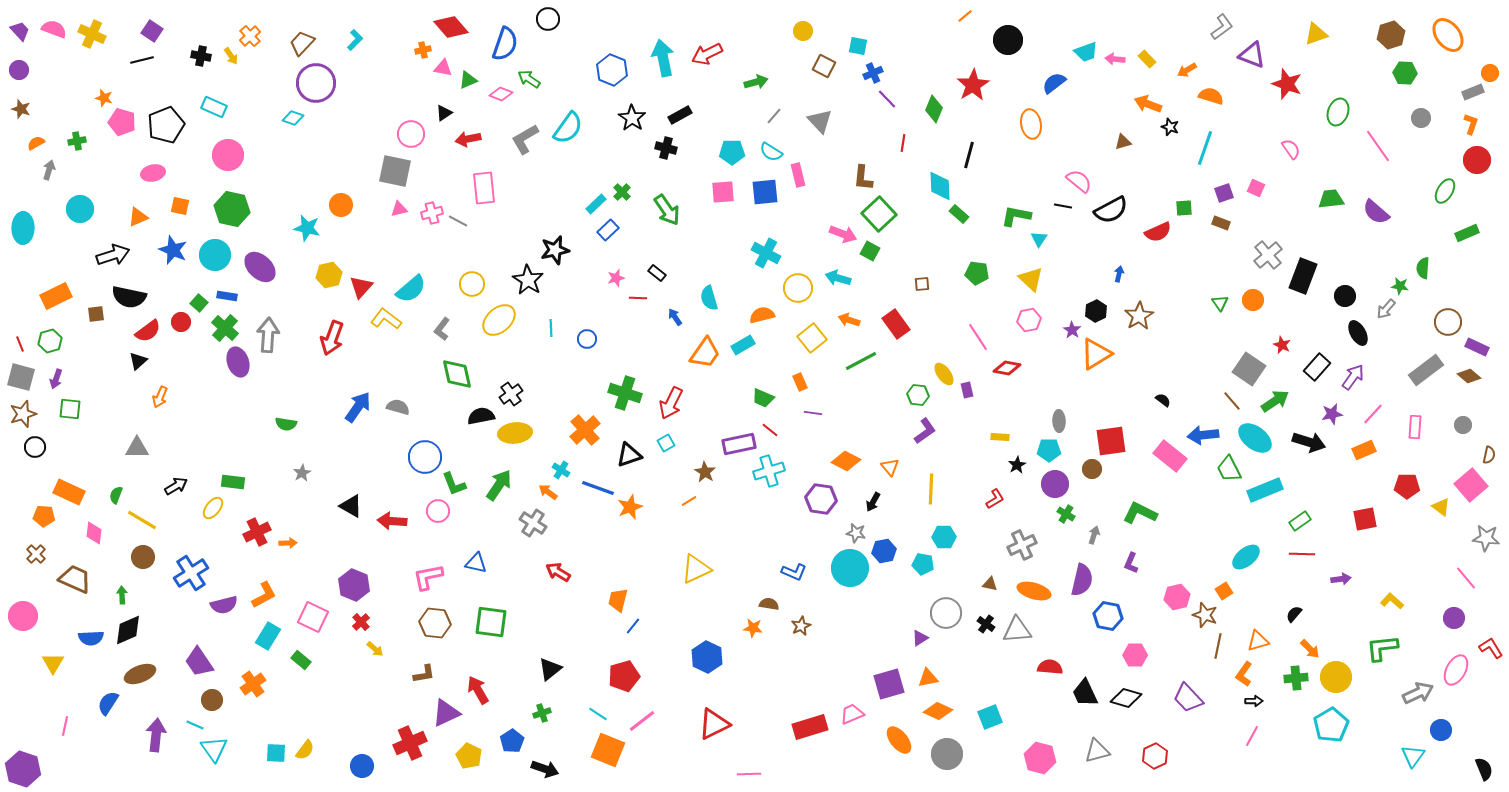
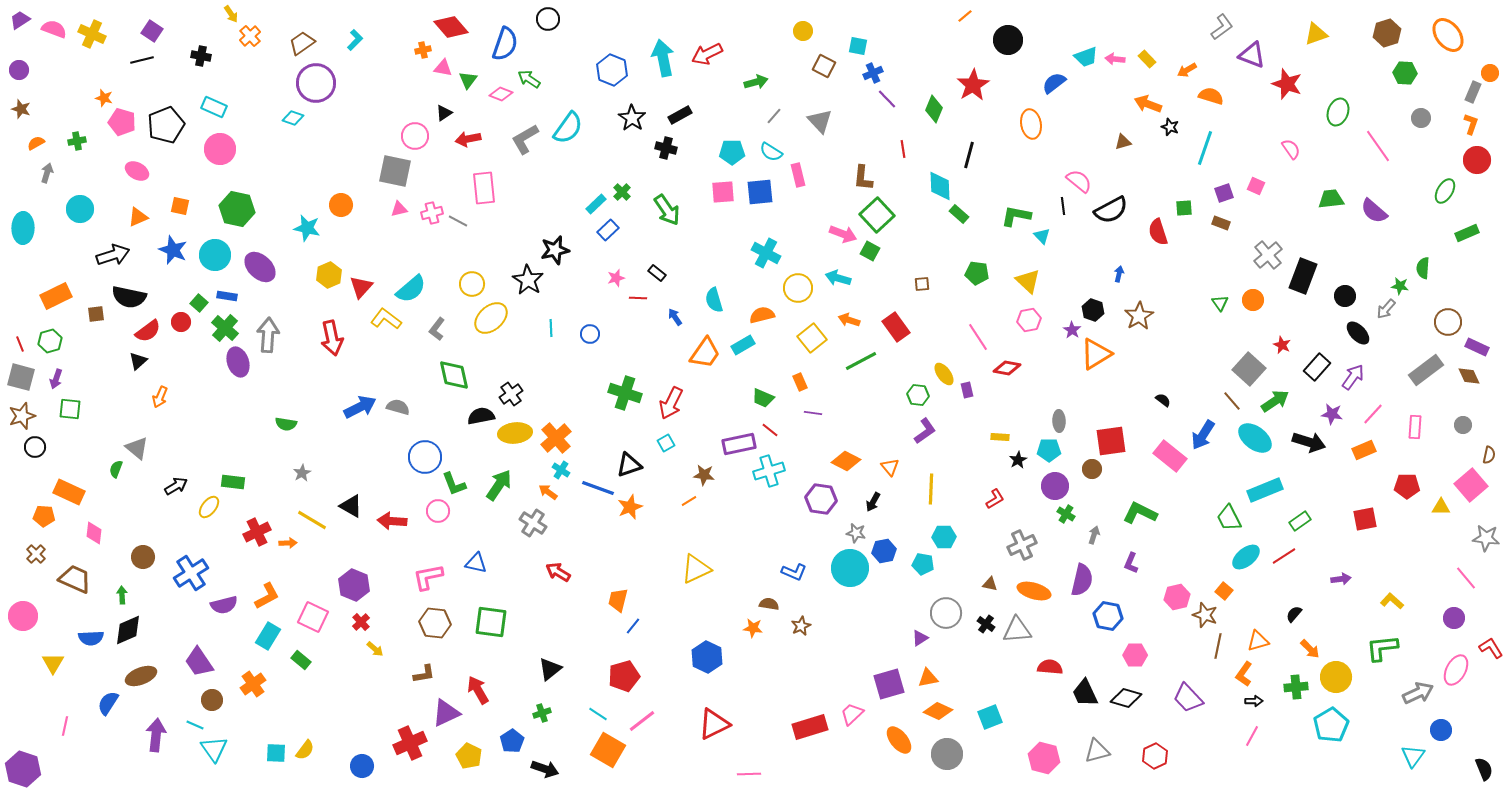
purple trapezoid at (20, 31): moved 11 px up; rotated 80 degrees counterclockwise
brown hexagon at (1391, 35): moved 4 px left, 2 px up
brown trapezoid at (302, 43): rotated 12 degrees clockwise
cyan trapezoid at (1086, 52): moved 5 px down
yellow arrow at (231, 56): moved 42 px up
green triangle at (468, 80): rotated 30 degrees counterclockwise
gray rectangle at (1473, 92): rotated 45 degrees counterclockwise
pink circle at (411, 134): moved 4 px right, 2 px down
red line at (903, 143): moved 6 px down; rotated 18 degrees counterclockwise
pink circle at (228, 155): moved 8 px left, 6 px up
gray arrow at (49, 170): moved 2 px left, 3 px down
pink ellipse at (153, 173): moved 16 px left, 2 px up; rotated 40 degrees clockwise
pink square at (1256, 188): moved 2 px up
blue square at (765, 192): moved 5 px left
black line at (1063, 206): rotated 72 degrees clockwise
green hexagon at (232, 209): moved 5 px right
purple semicircle at (1376, 212): moved 2 px left, 1 px up
green square at (879, 214): moved 2 px left, 1 px down
red semicircle at (1158, 232): rotated 96 degrees clockwise
cyan triangle at (1039, 239): moved 3 px right, 3 px up; rotated 18 degrees counterclockwise
yellow hexagon at (329, 275): rotated 10 degrees counterclockwise
yellow triangle at (1031, 279): moved 3 px left, 2 px down
cyan semicircle at (709, 298): moved 5 px right, 2 px down
black hexagon at (1096, 311): moved 3 px left, 1 px up; rotated 15 degrees counterclockwise
yellow ellipse at (499, 320): moved 8 px left, 2 px up
red rectangle at (896, 324): moved 3 px down
gray L-shape at (442, 329): moved 5 px left
black ellipse at (1358, 333): rotated 15 degrees counterclockwise
red arrow at (332, 338): rotated 32 degrees counterclockwise
blue circle at (587, 339): moved 3 px right, 5 px up
gray square at (1249, 369): rotated 8 degrees clockwise
green diamond at (457, 374): moved 3 px left, 1 px down
brown diamond at (1469, 376): rotated 25 degrees clockwise
blue arrow at (358, 407): moved 2 px right; rotated 28 degrees clockwise
brown star at (23, 414): moved 1 px left, 2 px down
purple star at (1332, 414): rotated 20 degrees clockwise
orange cross at (585, 430): moved 29 px left, 8 px down
blue arrow at (1203, 435): rotated 52 degrees counterclockwise
gray triangle at (137, 448): rotated 40 degrees clockwise
black triangle at (629, 455): moved 10 px down
black star at (1017, 465): moved 1 px right, 5 px up
green trapezoid at (1229, 469): moved 49 px down
brown star at (705, 472): moved 1 px left, 3 px down; rotated 25 degrees counterclockwise
purple circle at (1055, 484): moved 2 px down
green semicircle at (116, 495): moved 26 px up
yellow triangle at (1441, 507): rotated 36 degrees counterclockwise
yellow ellipse at (213, 508): moved 4 px left, 1 px up
yellow line at (142, 520): moved 170 px right
red line at (1302, 554): moved 18 px left, 2 px down; rotated 35 degrees counterclockwise
orange square at (1224, 591): rotated 18 degrees counterclockwise
orange L-shape at (264, 595): moved 3 px right, 1 px down
brown ellipse at (140, 674): moved 1 px right, 2 px down
green cross at (1296, 678): moved 9 px down
pink trapezoid at (852, 714): rotated 20 degrees counterclockwise
orange square at (608, 750): rotated 8 degrees clockwise
pink hexagon at (1040, 758): moved 4 px right
